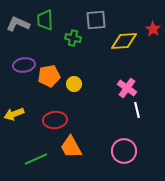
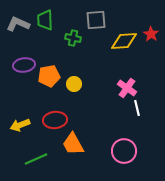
red star: moved 2 px left, 5 px down
white line: moved 2 px up
yellow arrow: moved 6 px right, 11 px down
orange trapezoid: moved 2 px right, 3 px up
